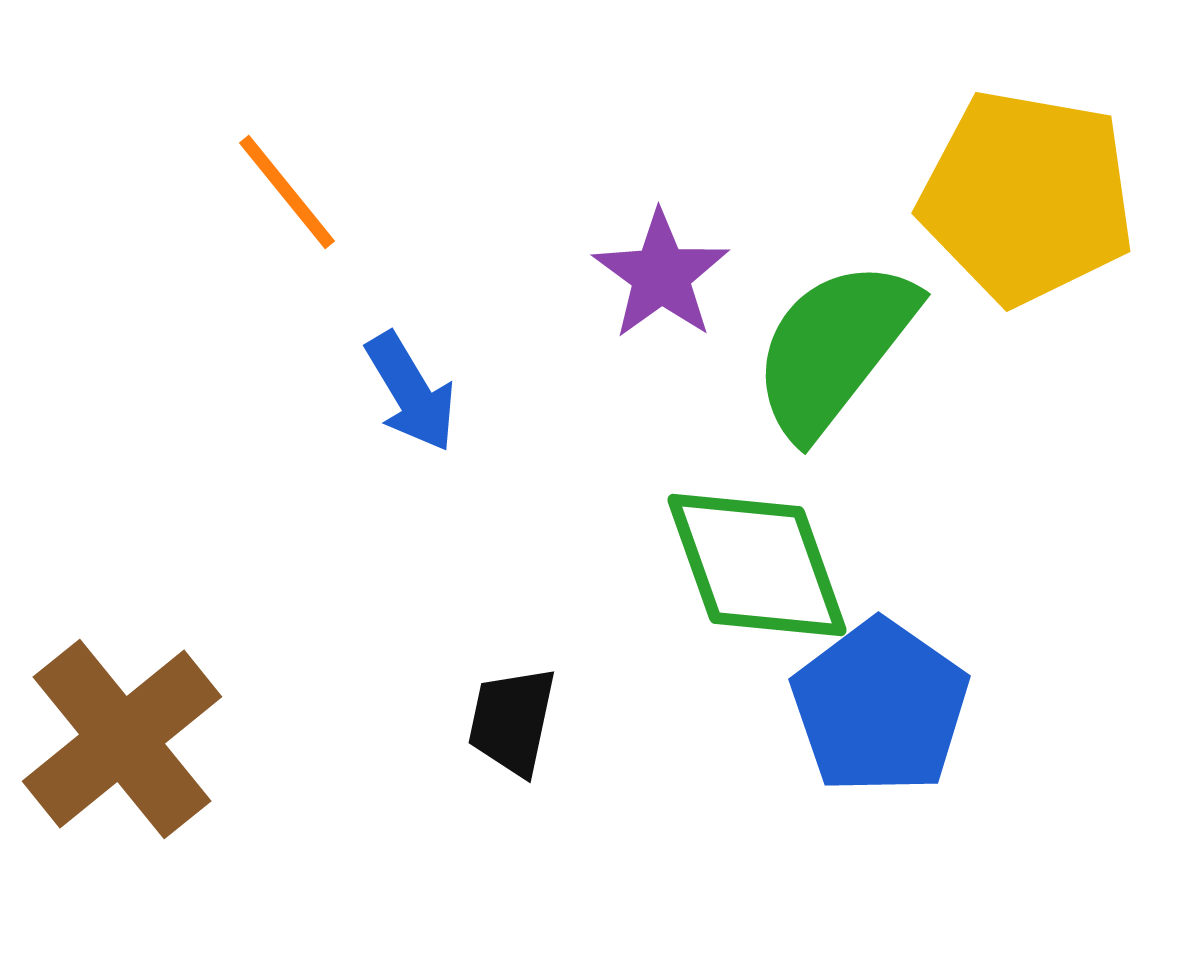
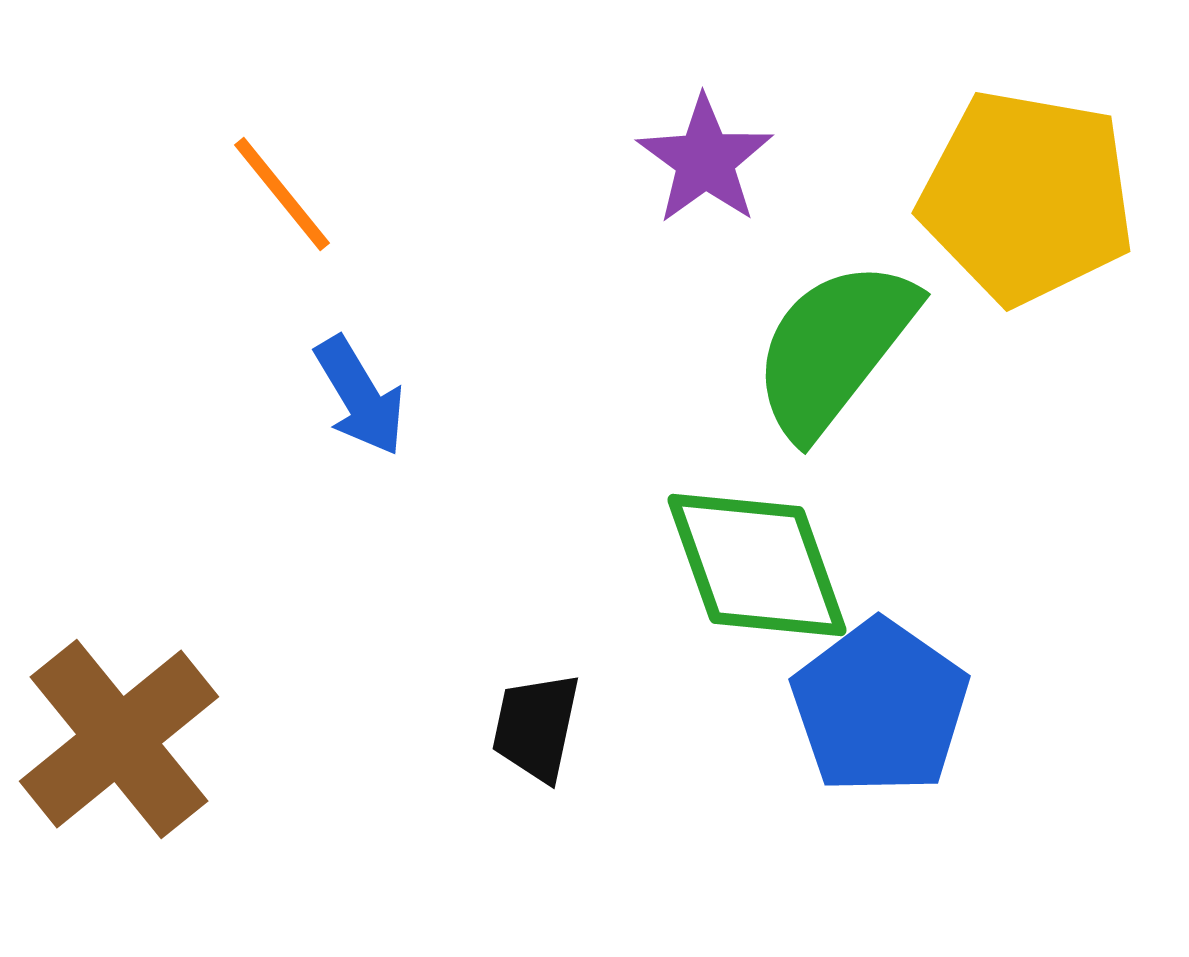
orange line: moved 5 px left, 2 px down
purple star: moved 44 px right, 115 px up
blue arrow: moved 51 px left, 4 px down
black trapezoid: moved 24 px right, 6 px down
brown cross: moved 3 px left
